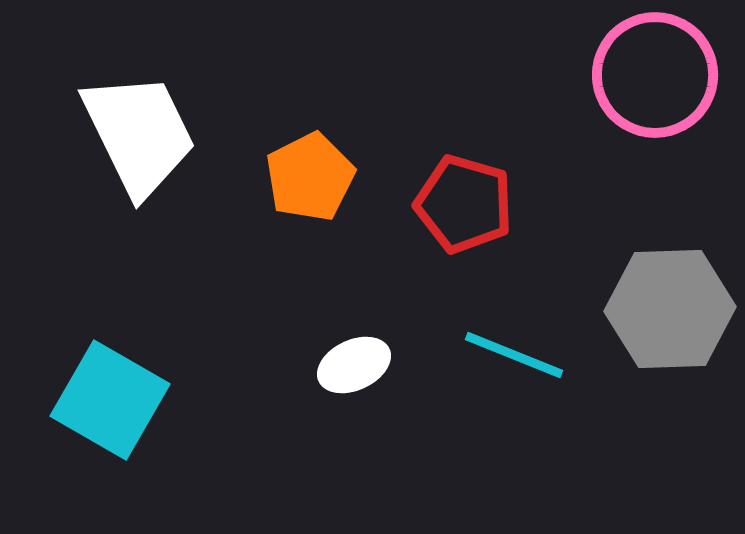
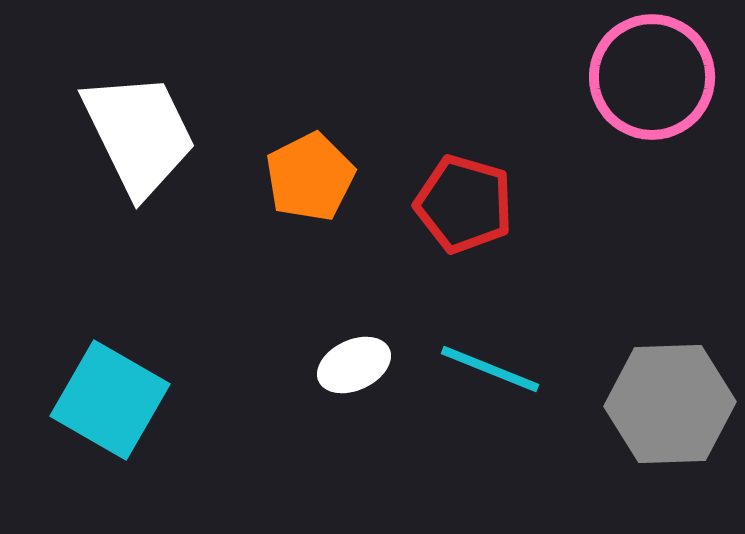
pink circle: moved 3 px left, 2 px down
gray hexagon: moved 95 px down
cyan line: moved 24 px left, 14 px down
